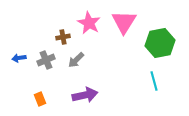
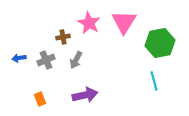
gray arrow: rotated 18 degrees counterclockwise
